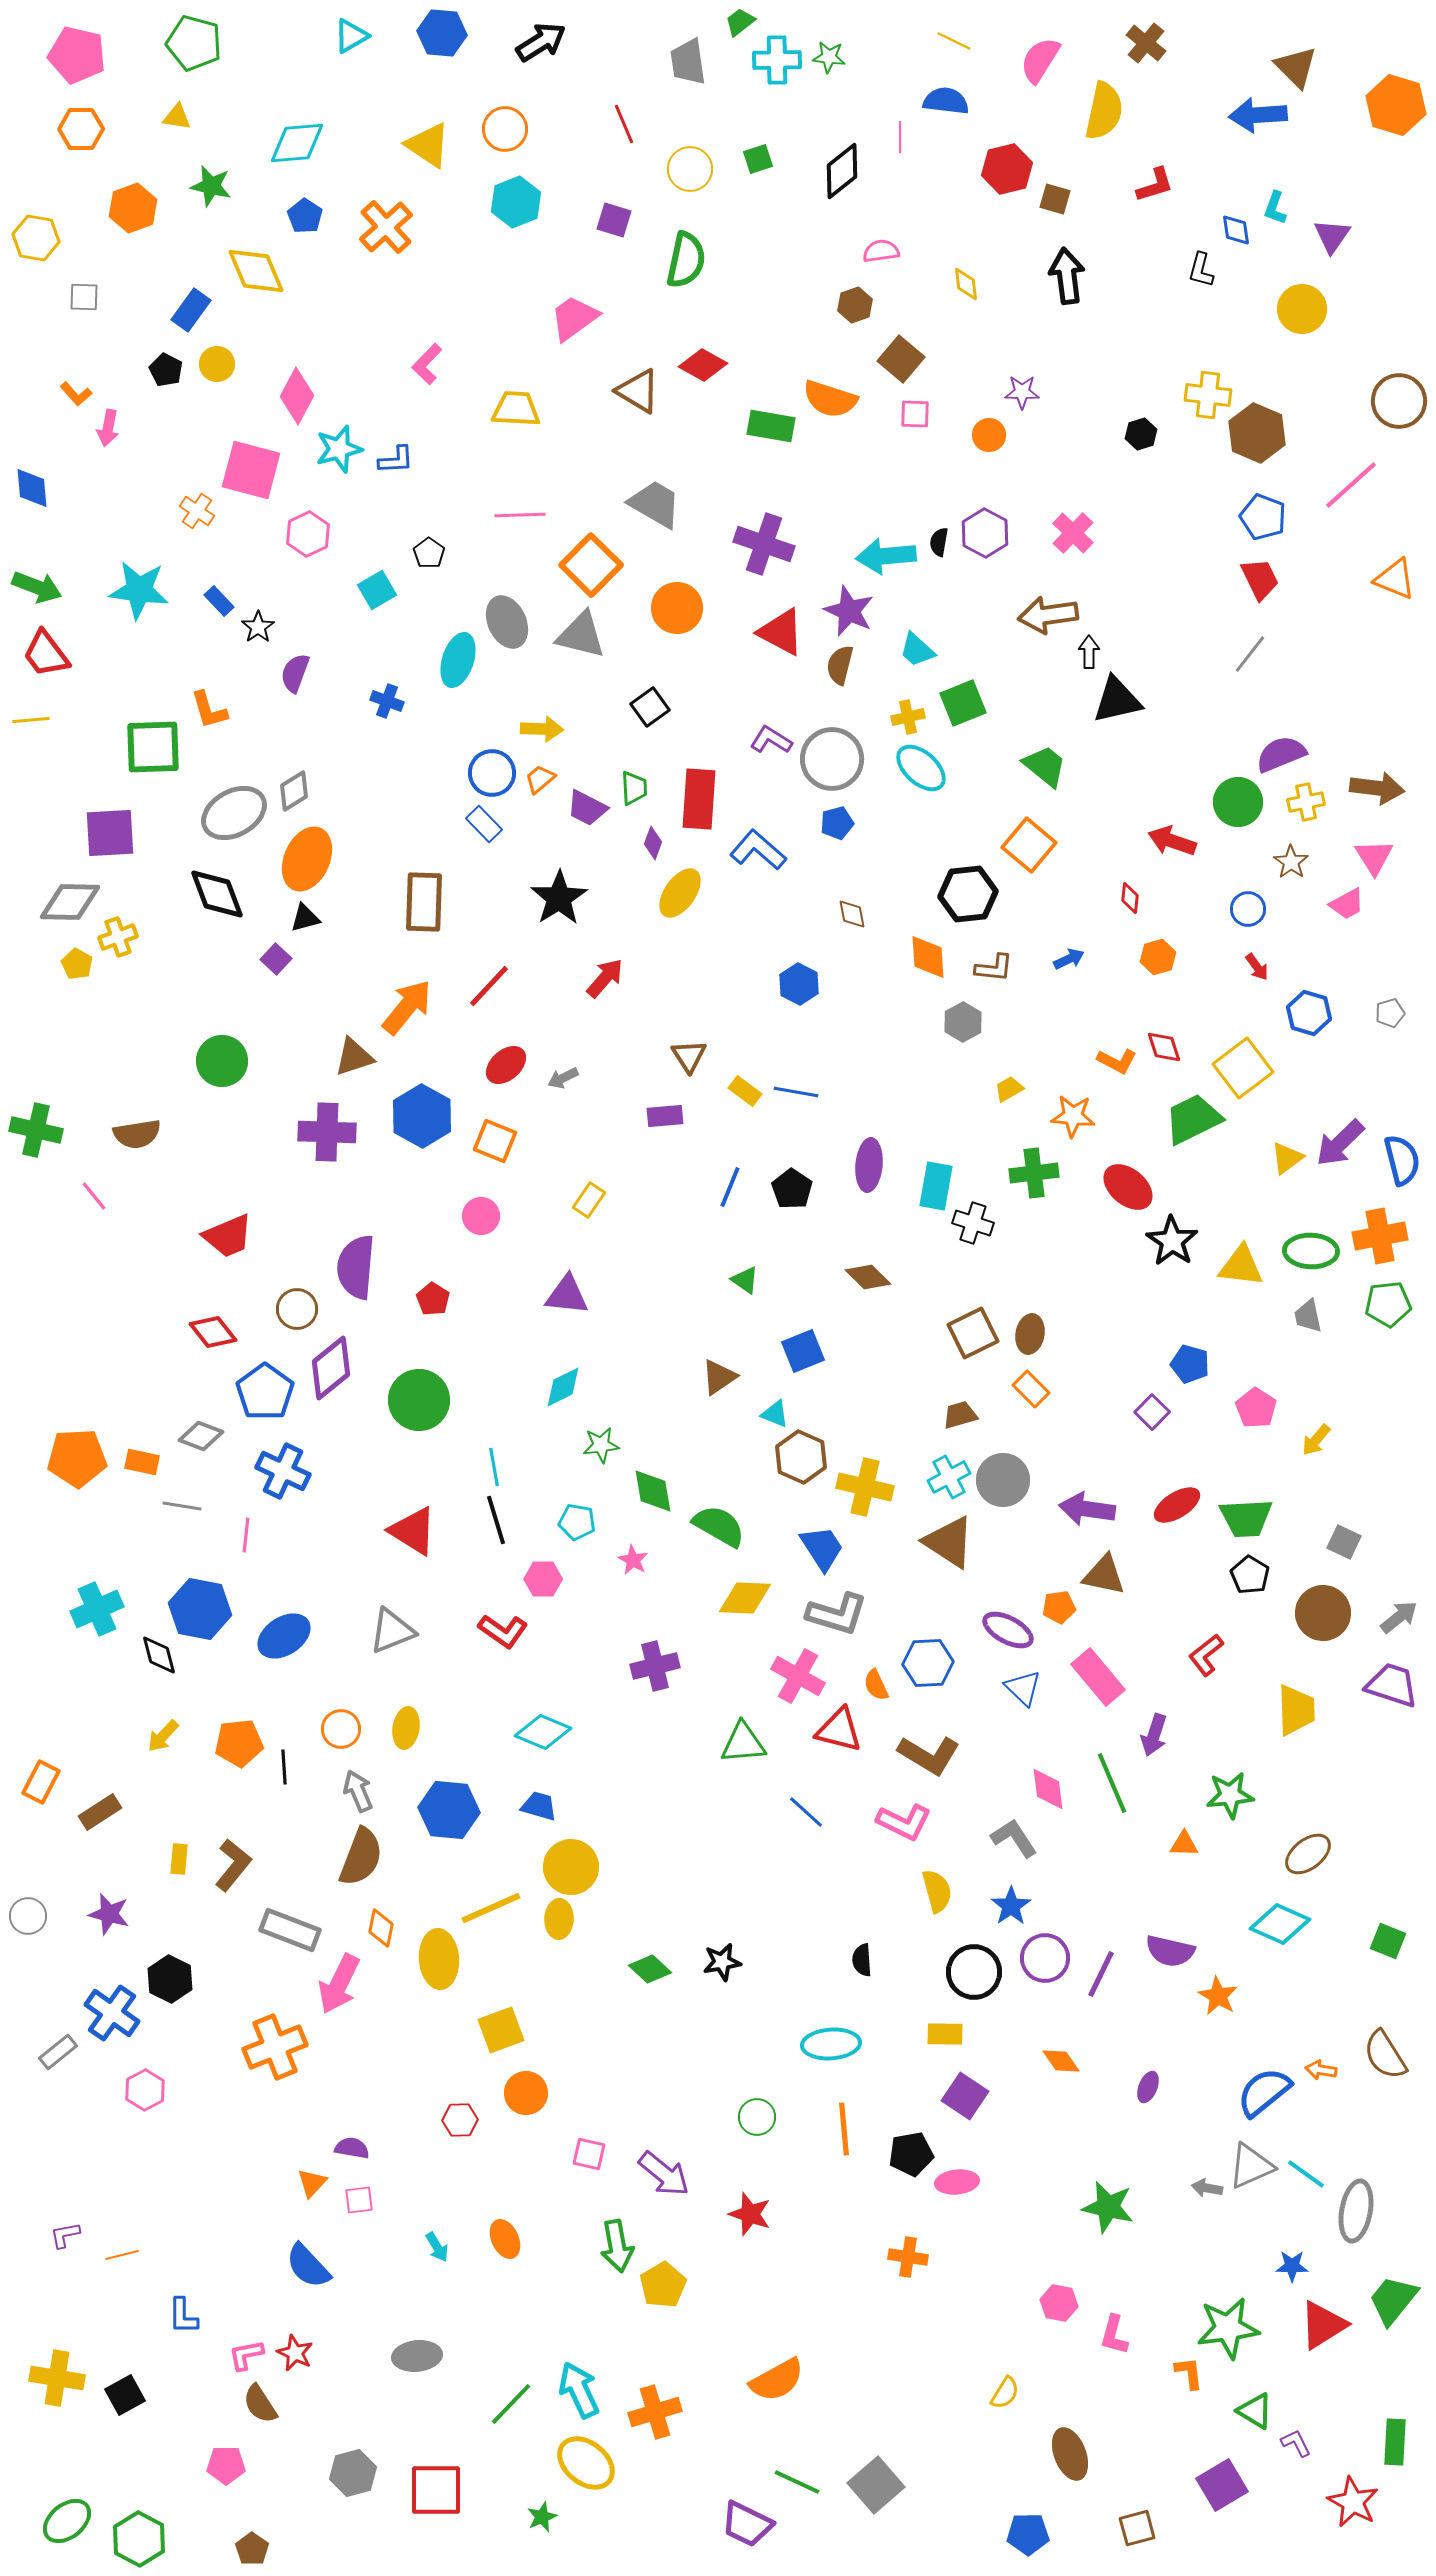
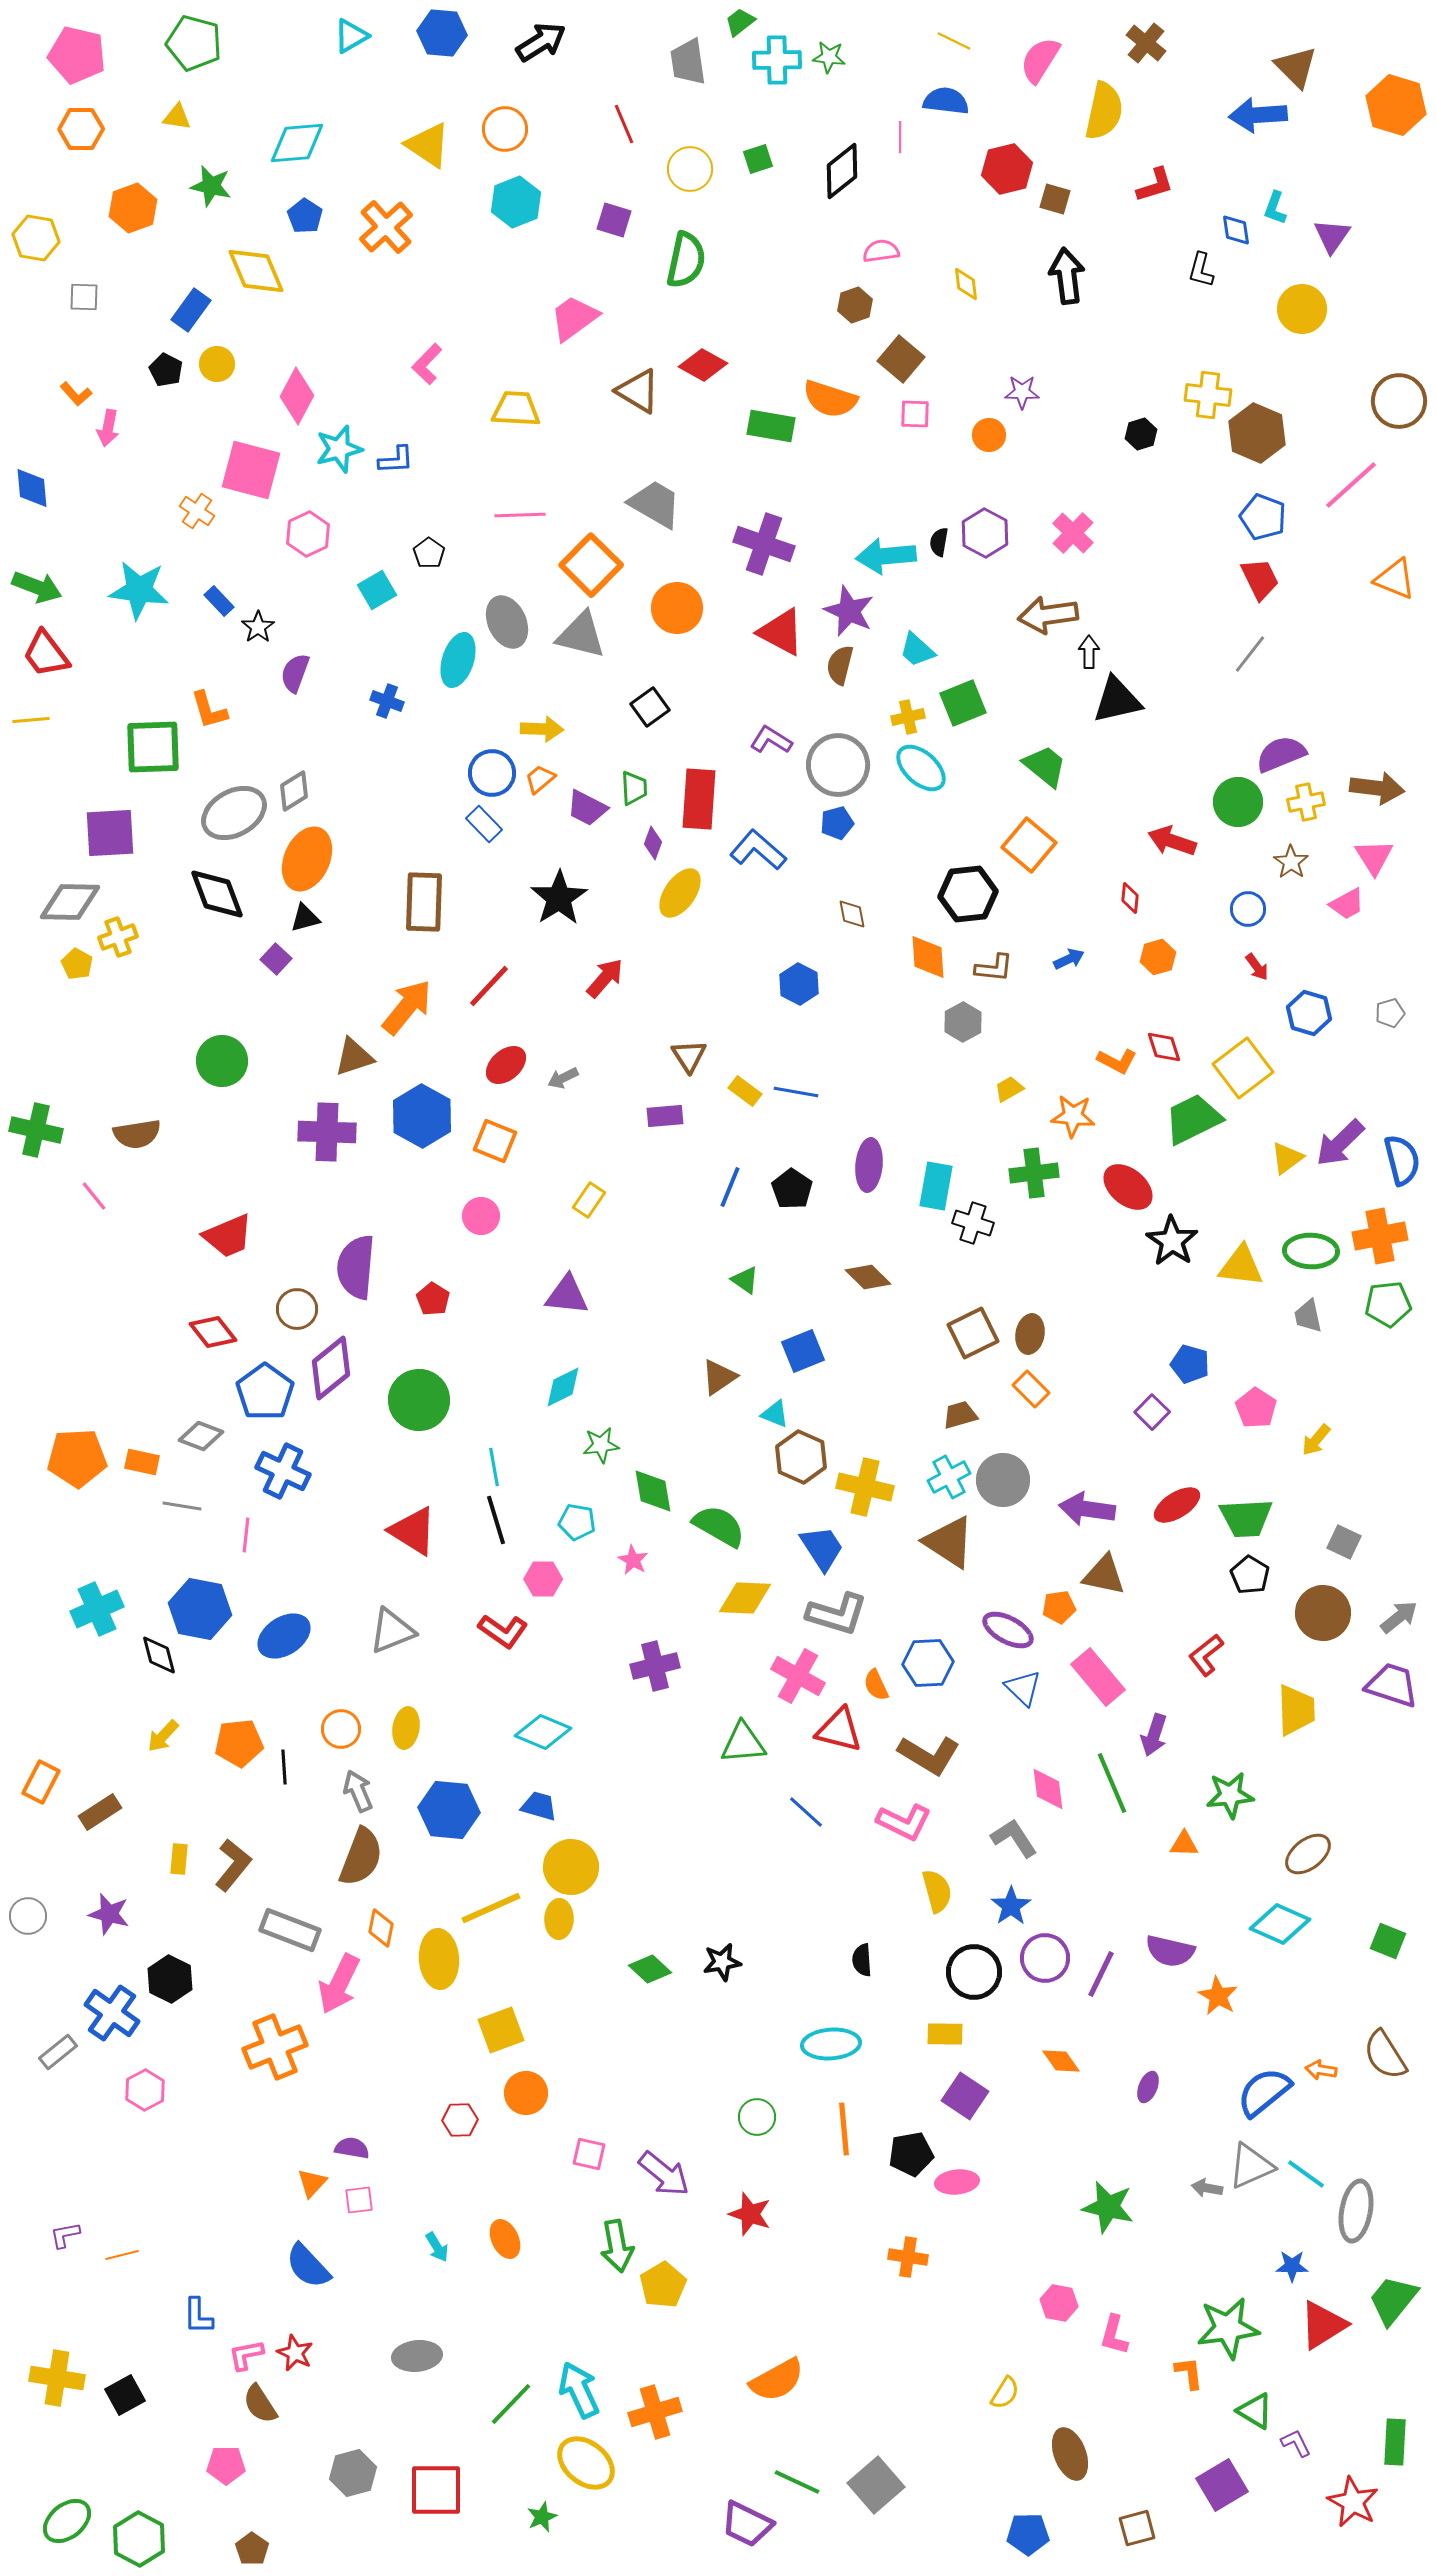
gray circle at (832, 759): moved 6 px right, 6 px down
blue L-shape at (183, 2316): moved 15 px right
